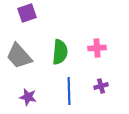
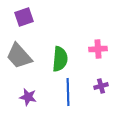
purple square: moved 3 px left, 4 px down
pink cross: moved 1 px right, 1 px down
green semicircle: moved 7 px down
blue line: moved 1 px left, 1 px down
